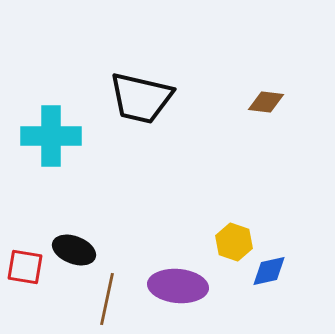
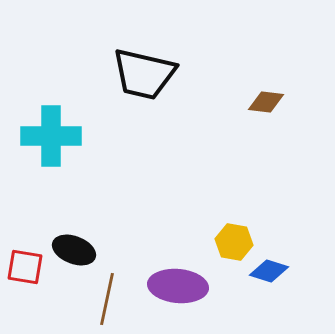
black trapezoid: moved 3 px right, 24 px up
yellow hexagon: rotated 9 degrees counterclockwise
blue diamond: rotated 30 degrees clockwise
